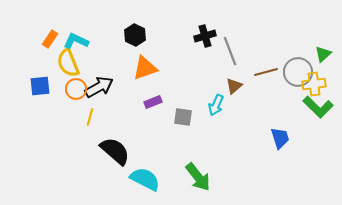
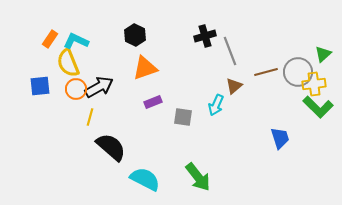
black semicircle: moved 4 px left, 4 px up
